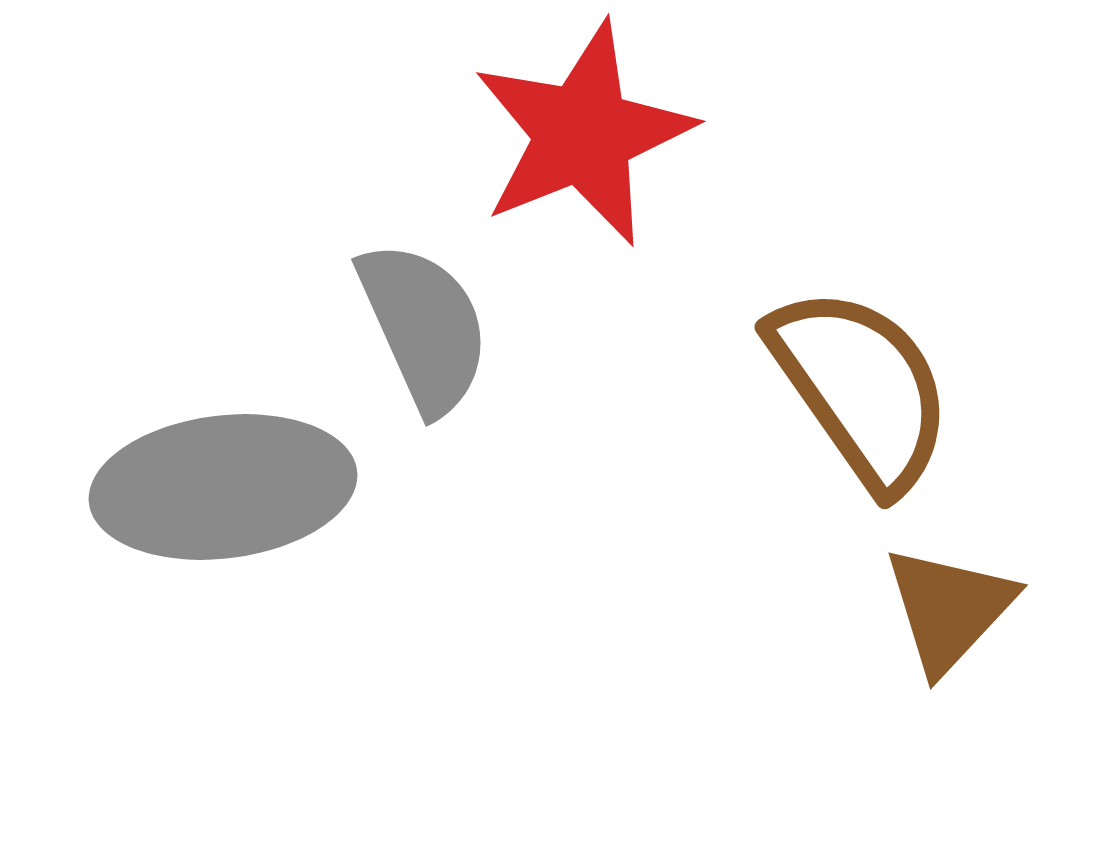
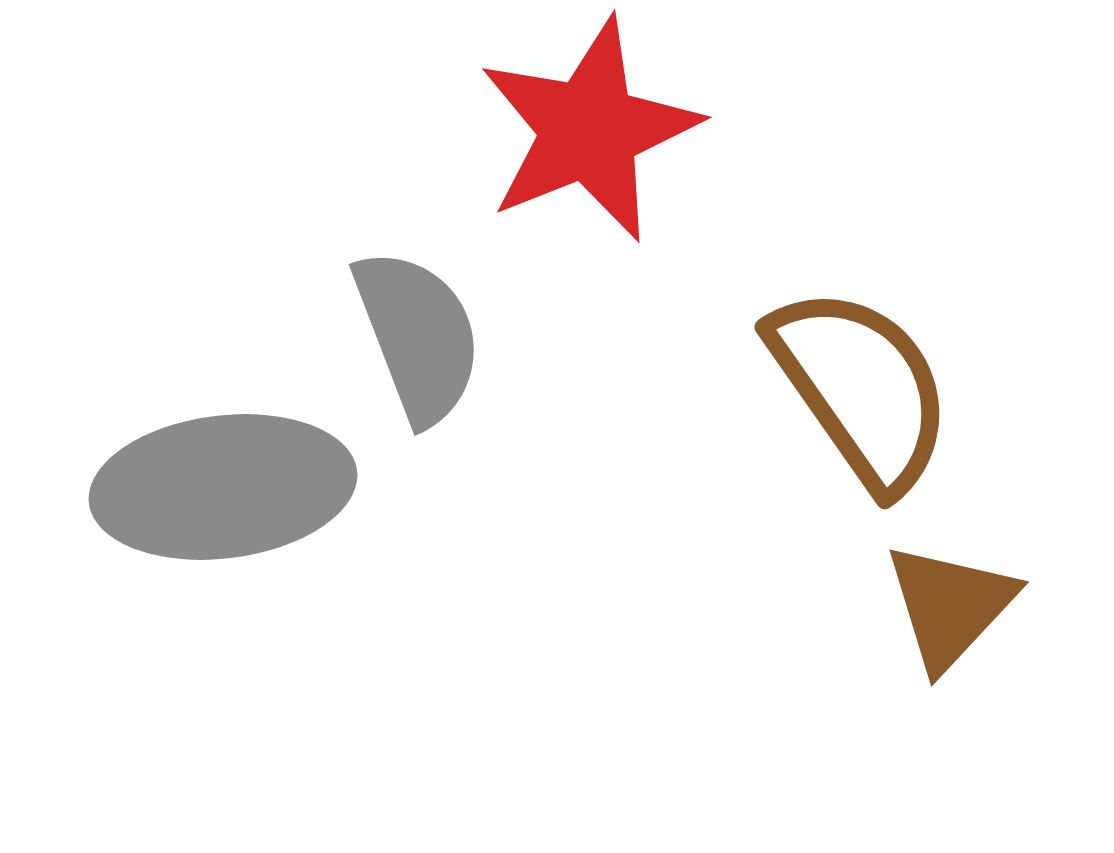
red star: moved 6 px right, 4 px up
gray semicircle: moved 6 px left, 9 px down; rotated 3 degrees clockwise
brown triangle: moved 1 px right, 3 px up
